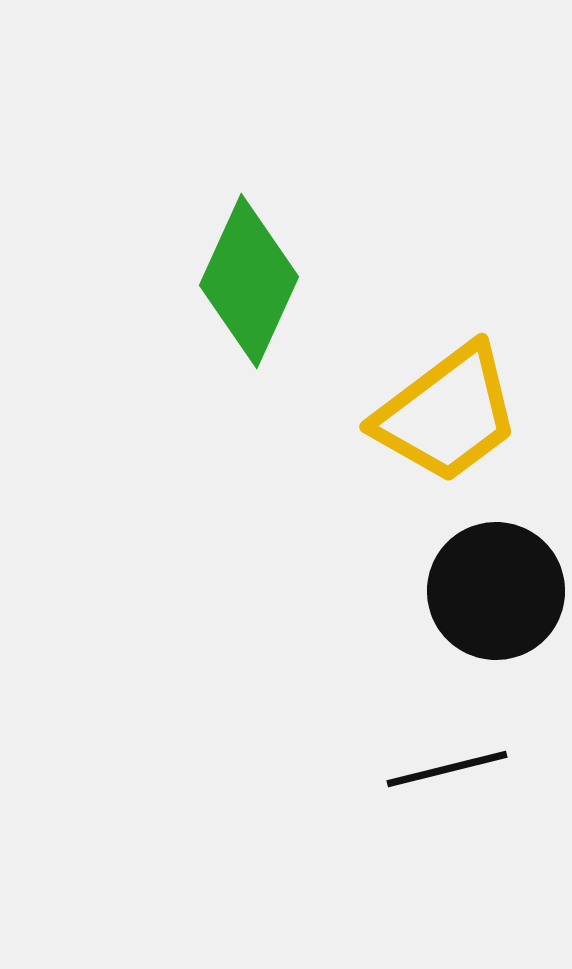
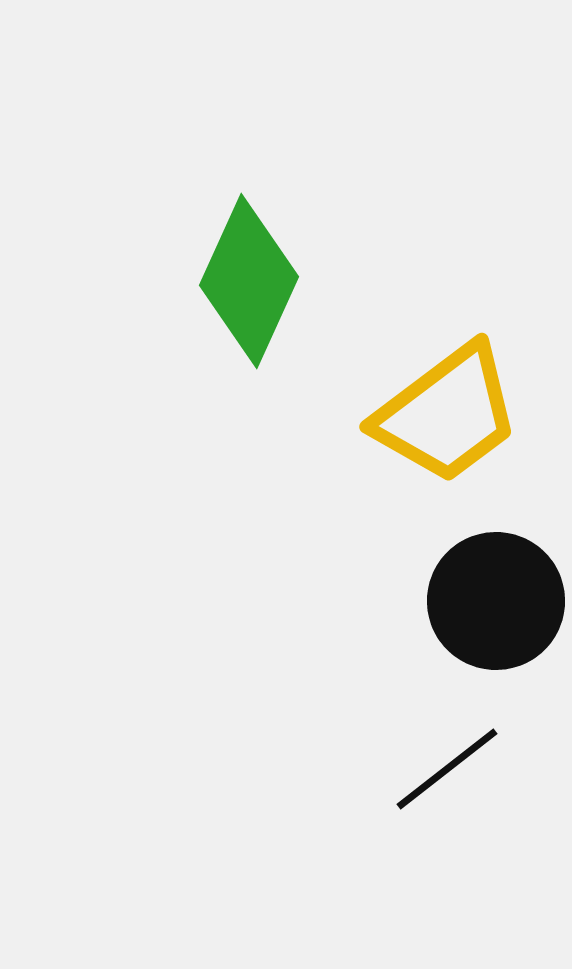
black circle: moved 10 px down
black line: rotated 24 degrees counterclockwise
